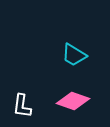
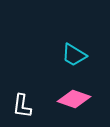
pink diamond: moved 1 px right, 2 px up
